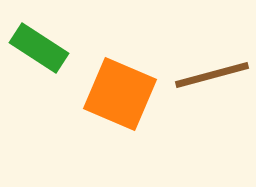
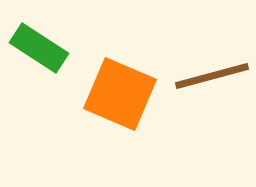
brown line: moved 1 px down
